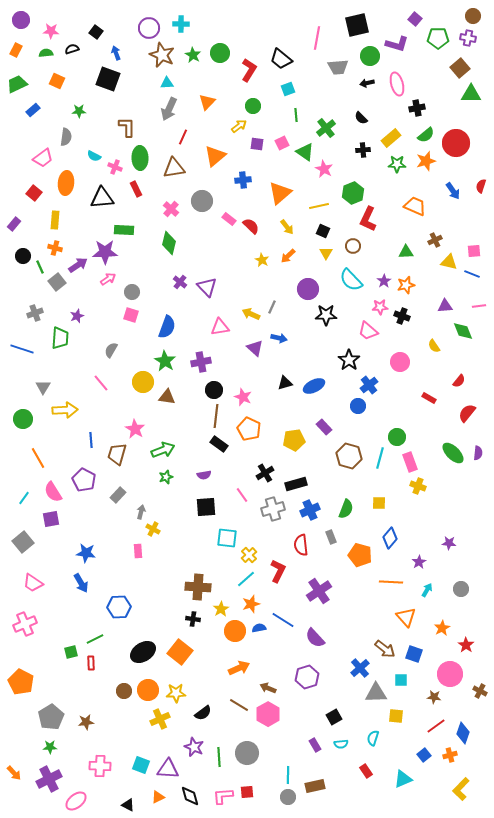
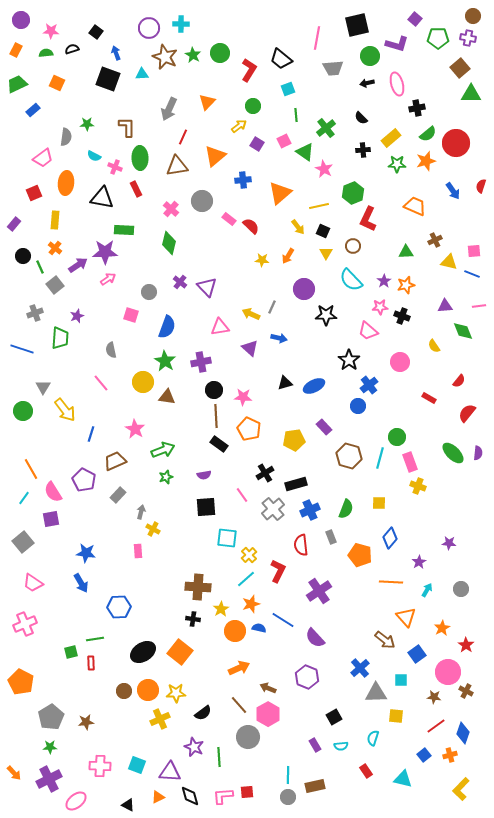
brown star at (162, 55): moved 3 px right, 2 px down
gray trapezoid at (338, 67): moved 5 px left, 1 px down
orange square at (57, 81): moved 2 px down
cyan triangle at (167, 83): moved 25 px left, 9 px up
green star at (79, 111): moved 8 px right, 13 px down
green semicircle at (426, 135): moved 2 px right, 1 px up
pink square at (282, 143): moved 2 px right, 2 px up
purple square at (257, 144): rotated 24 degrees clockwise
brown triangle at (174, 168): moved 3 px right, 2 px up
red square at (34, 193): rotated 28 degrees clockwise
black triangle at (102, 198): rotated 15 degrees clockwise
yellow arrow at (287, 227): moved 11 px right
orange cross at (55, 248): rotated 24 degrees clockwise
orange arrow at (288, 256): rotated 14 degrees counterclockwise
yellow star at (262, 260): rotated 24 degrees counterclockwise
gray square at (57, 282): moved 2 px left, 3 px down
purple circle at (308, 289): moved 4 px left
gray circle at (132, 292): moved 17 px right
purple triangle at (255, 348): moved 5 px left
gray semicircle at (111, 350): rotated 42 degrees counterclockwise
pink star at (243, 397): rotated 18 degrees counterclockwise
yellow arrow at (65, 410): rotated 55 degrees clockwise
brown line at (216, 416): rotated 10 degrees counterclockwise
green circle at (23, 419): moved 8 px up
blue line at (91, 440): moved 6 px up; rotated 21 degrees clockwise
brown trapezoid at (117, 454): moved 2 px left, 7 px down; rotated 50 degrees clockwise
orange line at (38, 458): moved 7 px left, 11 px down
gray cross at (273, 509): rotated 25 degrees counterclockwise
blue semicircle at (259, 628): rotated 24 degrees clockwise
green line at (95, 639): rotated 18 degrees clockwise
brown arrow at (385, 649): moved 9 px up
blue square at (414, 654): moved 3 px right; rotated 36 degrees clockwise
pink circle at (450, 674): moved 2 px left, 2 px up
purple hexagon at (307, 677): rotated 20 degrees counterclockwise
brown cross at (480, 691): moved 14 px left
brown line at (239, 705): rotated 18 degrees clockwise
cyan semicircle at (341, 744): moved 2 px down
gray circle at (247, 753): moved 1 px right, 16 px up
cyan square at (141, 765): moved 4 px left
purple triangle at (168, 769): moved 2 px right, 3 px down
cyan triangle at (403, 779): rotated 36 degrees clockwise
